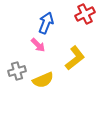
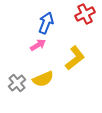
pink arrow: rotated 77 degrees counterclockwise
gray cross: moved 12 px down; rotated 24 degrees counterclockwise
yellow semicircle: moved 1 px up
